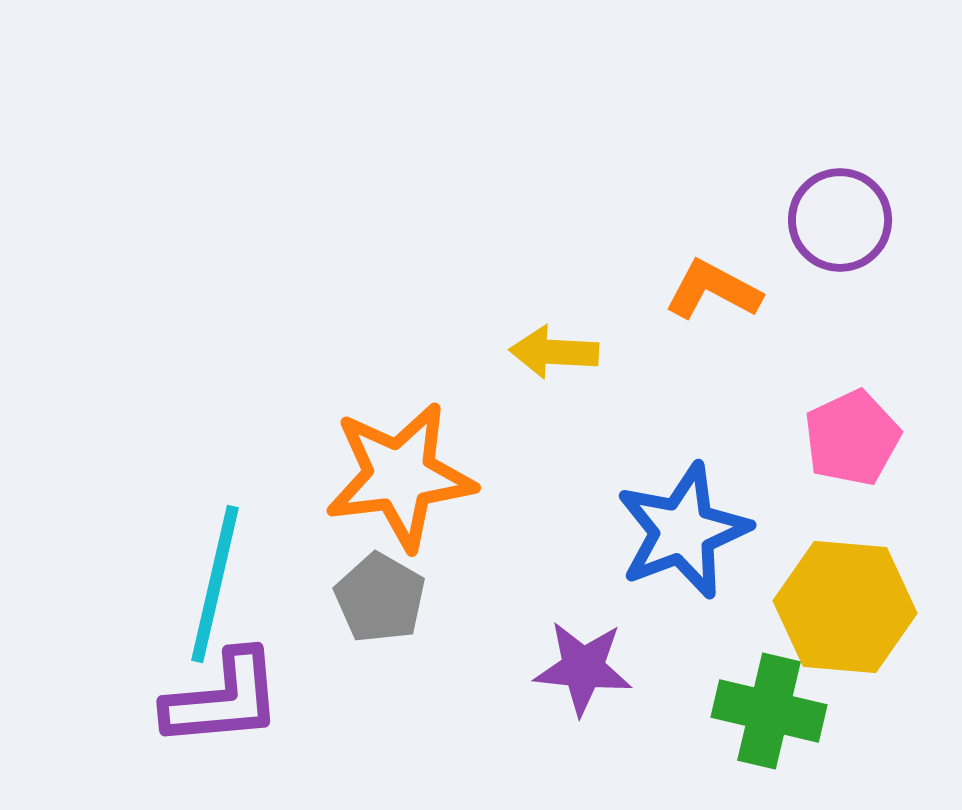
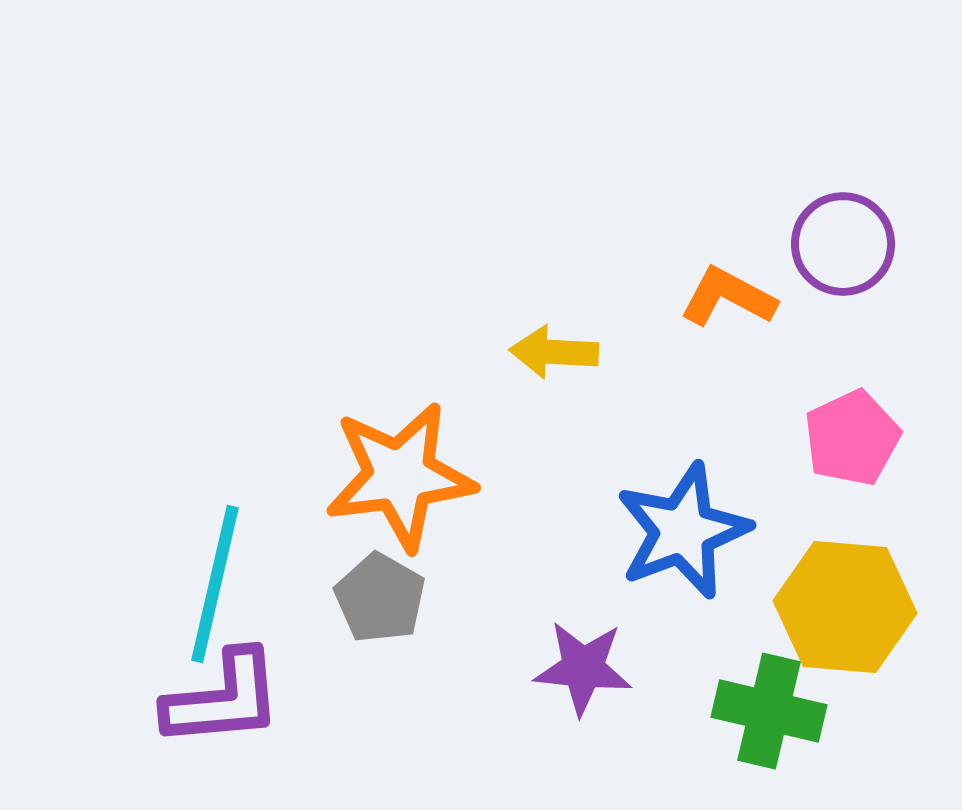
purple circle: moved 3 px right, 24 px down
orange L-shape: moved 15 px right, 7 px down
